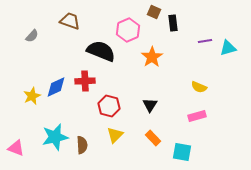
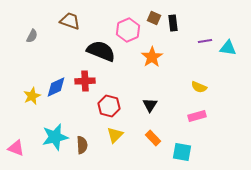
brown square: moved 6 px down
gray semicircle: rotated 16 degrees counterclockwise
cyan triangle: rotated 24 degrees clockwise
